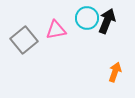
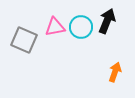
cyan circle: moved 6 px left, 9 px down
pink triangle: moved 1 px left, 3 px up
gray square: rotated 28 degrees counterclockwise
